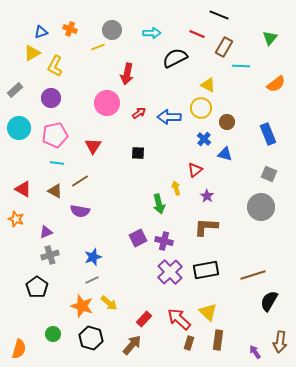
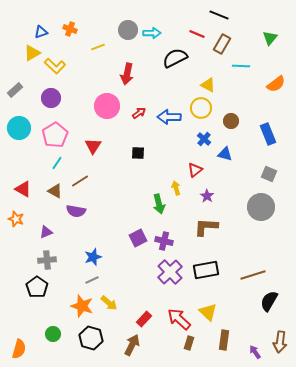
gray circle at (112, 30): moved 16 px right
brown rectangle at (224, 47): moved 2 px left, 3 px up
yellow L-shape at (55, 66): rotated 75 degrees counterclockwise
pink circle at (107, 103): moved 3 px down
brown circle at (227, 122): moved 4 px right, 1 px up
pink pentagon at (55, 135): rotated 20 degrees counterclockwise
cyan line at (57, 163): rotated 64 degrees counterclockwise
purple semicircle at (80, 211): moved 4 px left
gray cross at (50, 255): moved 3 px left, 5 px down; rotated 12 degrees clockwise
brown rectangle at (218, 340): moved 6 px right
brown arrow at (132, 345): rotated 15 degrees counterclockwise
